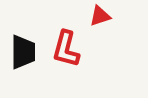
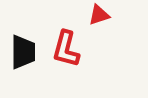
red triangle: moved 1 px left, 1 px up
